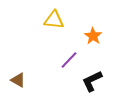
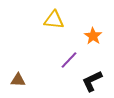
brown triangle: rotated 28 degrees counterclockwise
